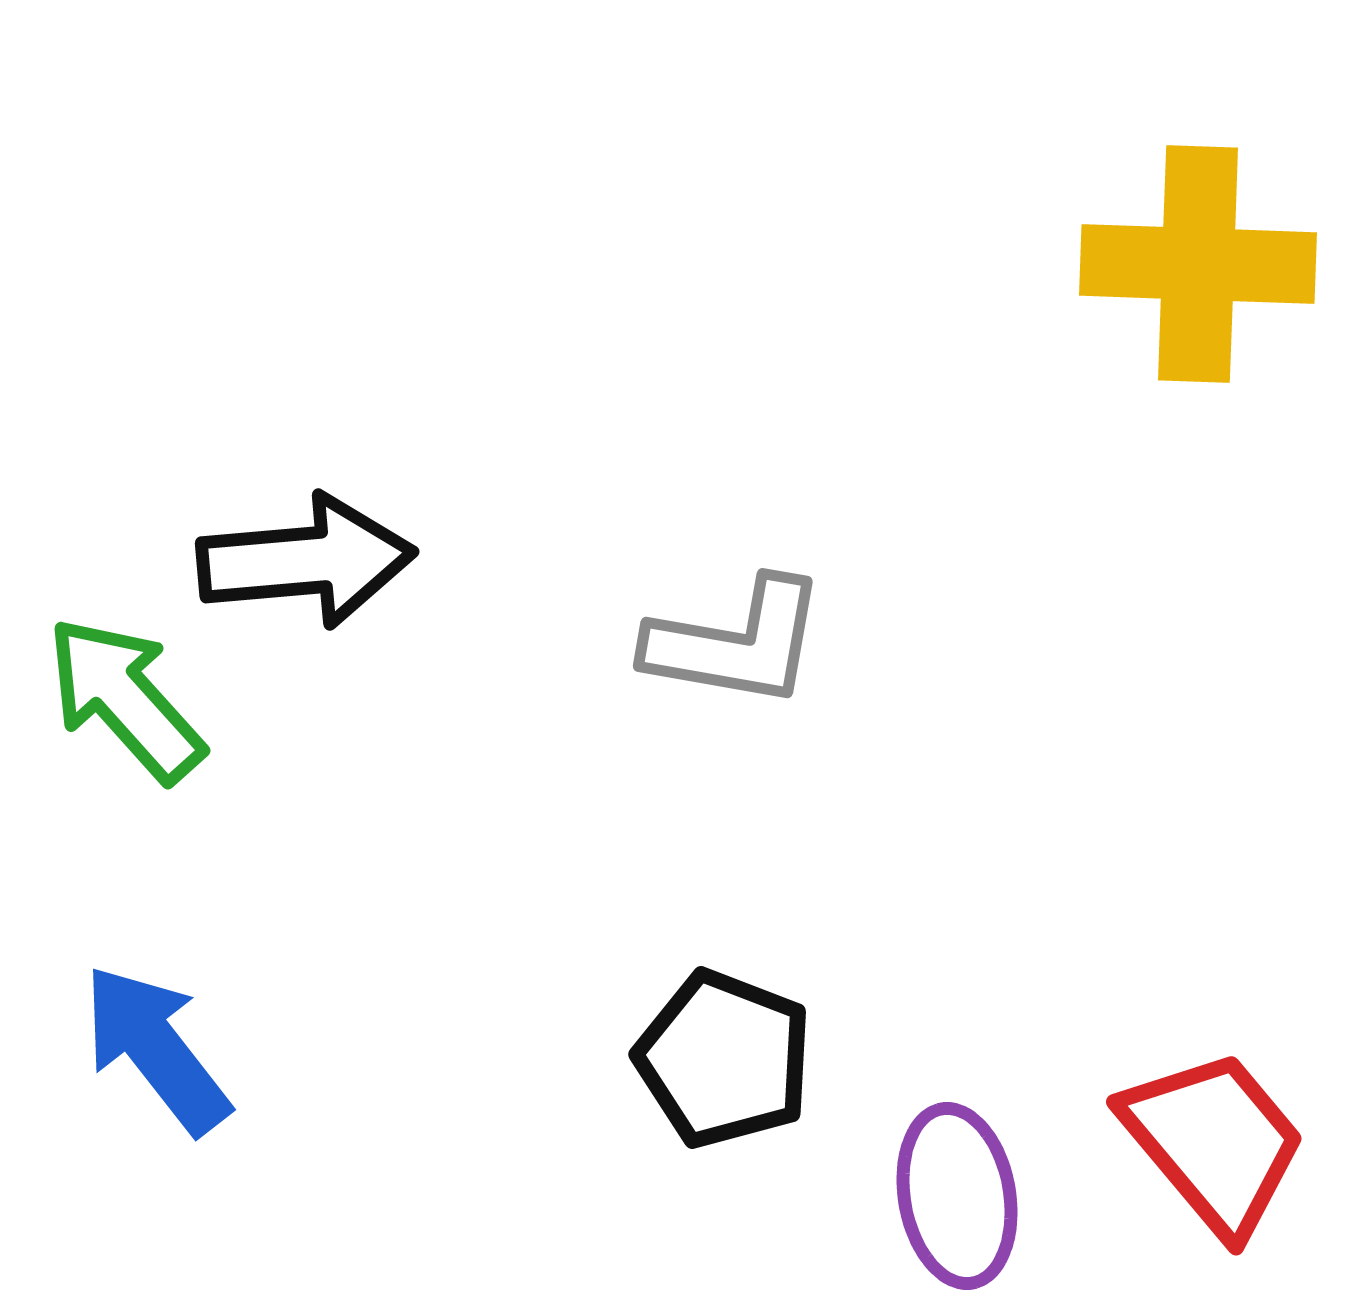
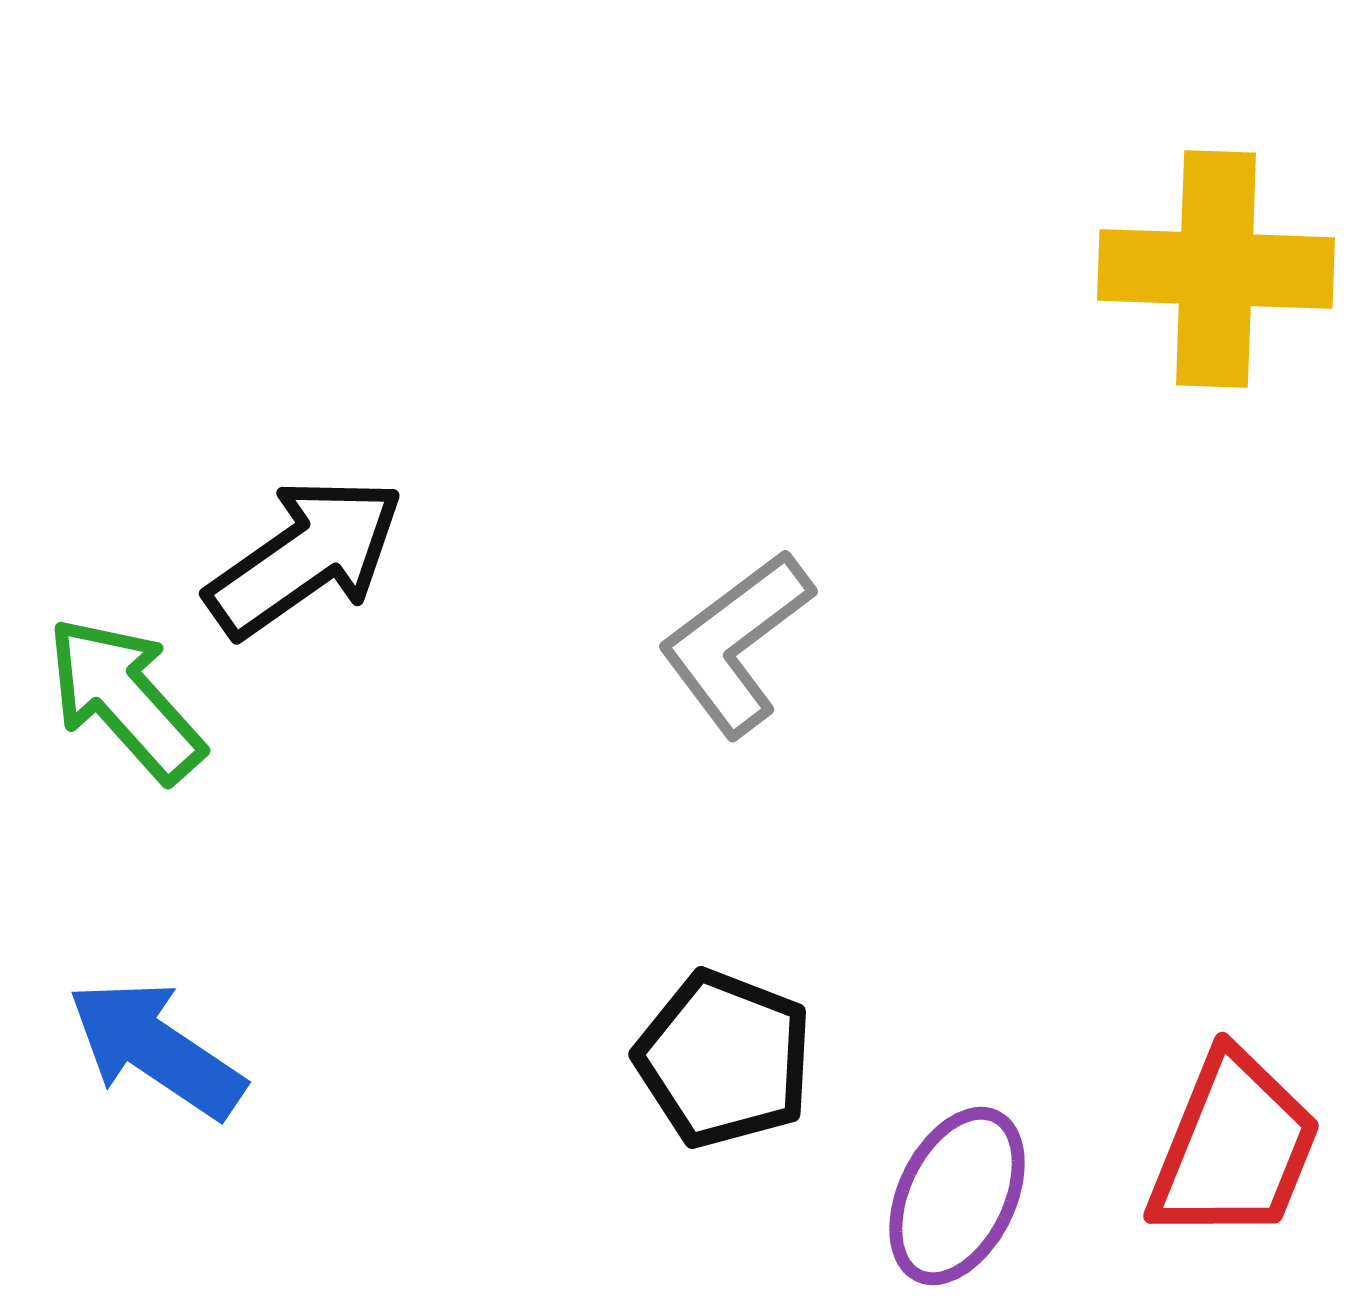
yellow cross: moved 18 px right, 5 px down
black arrow: moved 1 px left, 4 px up; rotated 30 degrees counterclockwise
gray L-shape: rotated 133 degrees clockwise
blue arrow: rotated 18 degrees counterclockwise
red trapezoid: moved 20 px right, 5 px down; rotated 62 degrees clockwise
purple ellipse: rotated 36 degrees clockwise
